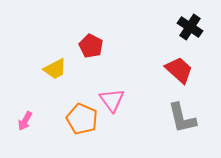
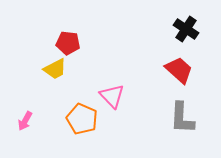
black cross: moved 4 px left, 2 px down
red pentagon: moved 23 px left, 3 px up; rotated 20 degrees counterclockwise
pink triangle: moved 4 px up; rotated 8 degrees counterclockwise
gray L-shape: rotated 16 degrees clockwise
